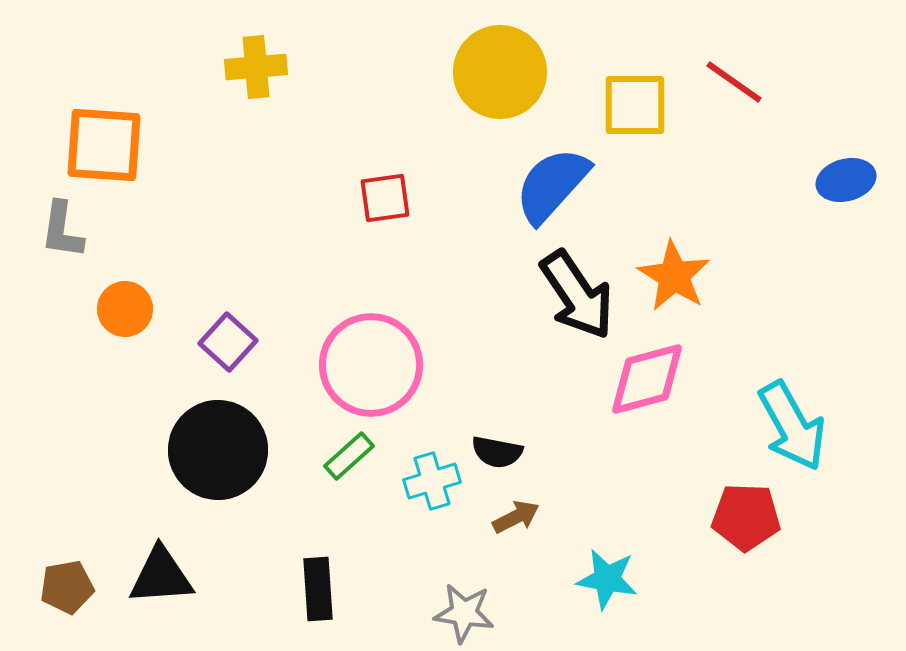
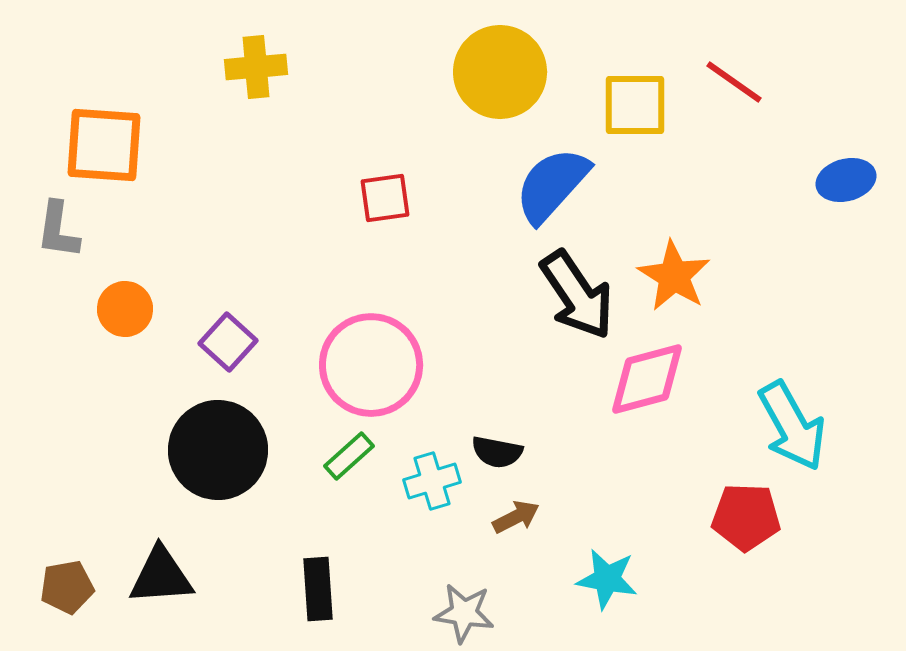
gray L-shape: moved 4 px left
